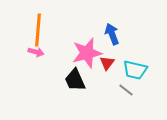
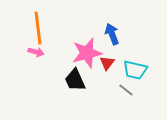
orange line: moved 2 px up; rotated 12 degrees counterclockwise
